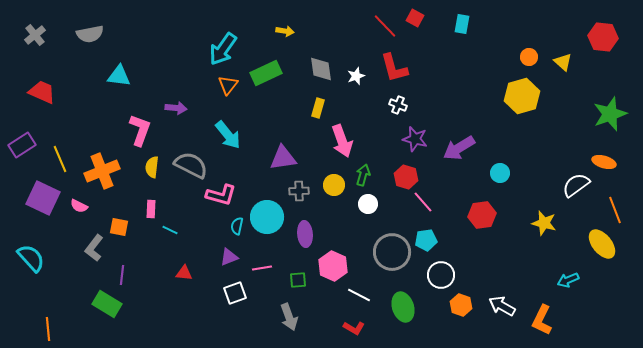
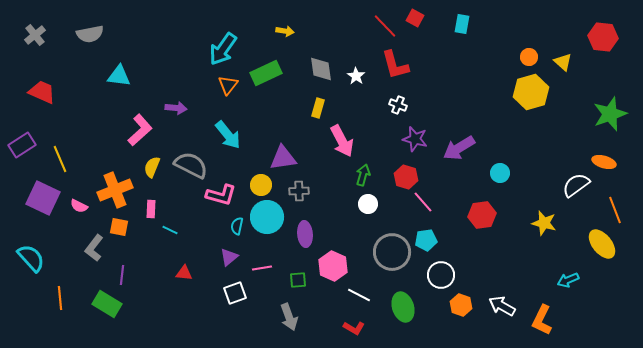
red L-shape at (394, 68): moved 1 px right, 3 px up
white star at (356, 76): rotated 18 degrees counterclockwise
yellow hexagon at (522, 96): moved 9 px right, 4 px up
pink L-shape at (140, 130): rotated 28 degrees clockwise
pink arrow at (342, 141): rotated 8 degrees counterclockwise
yellow semicircle at (152, 167): rotated 15 degrees clockwise
orange cross at (102, 171): moved 13 px right, 19 px down
yellow circle at (334, 185): moved 73 px left
purple triangle at (229, 257): rotated 18 degrees counterclockwise
orange line at (48, 329): moved 12 px right, 31 px up
